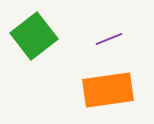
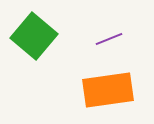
green square: rotated 12 degrees counterclockwise
